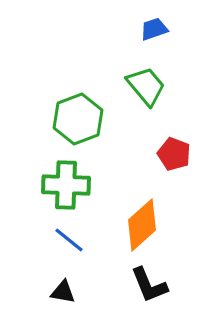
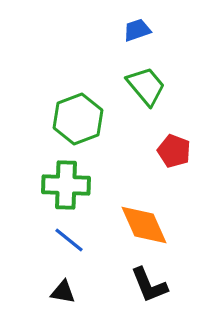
blue trapezoid: moved 17 px left, 1 px down
red pentagon: moved 3 px up
orange diamond: moved 2 px right; rotated 72 degrees counterclockwise
